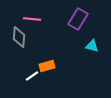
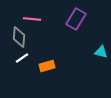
purple rectangle: moved 2 px left
cyan triangle: moved 9 px right, 6 px down
white line: moved 10 px left, 18 px up
